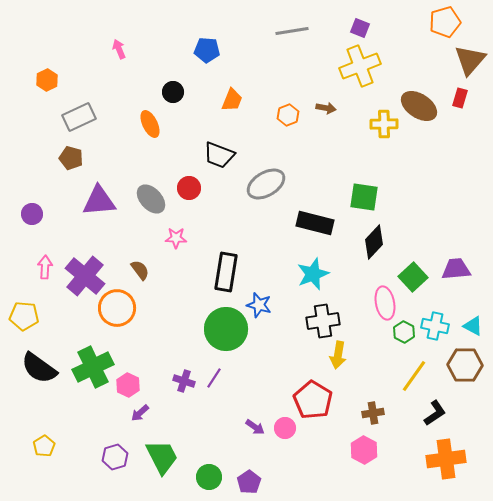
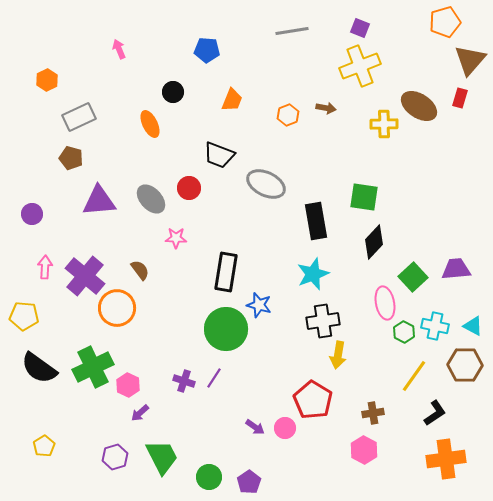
gray ellipse at (266, 184): rotated 57 degrees clockwise
black rectangle at (315, 223): moved 1 px right, 2 px up; rotated 66 degrees clockwise
